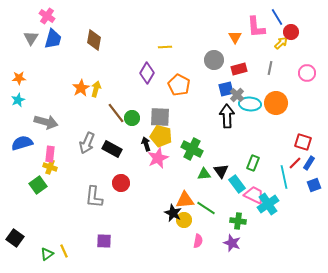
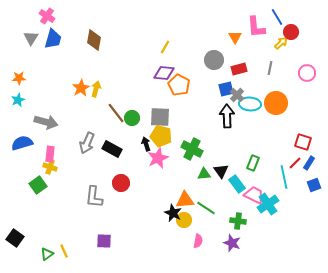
yellow line at (165, 47): rotated 56 degrees counterclockwise
purple diamond at (147, 73): moved 17 px right; rotated 65 degrees clockwise
